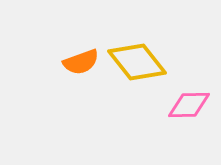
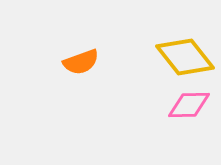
yellow diamond: moved 48 px right, 5 px up
